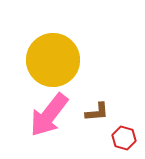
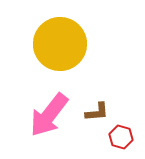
yellow circle: moved 7 px right, 16 px up
red hexagon: moved 3 px left, 1 px up
